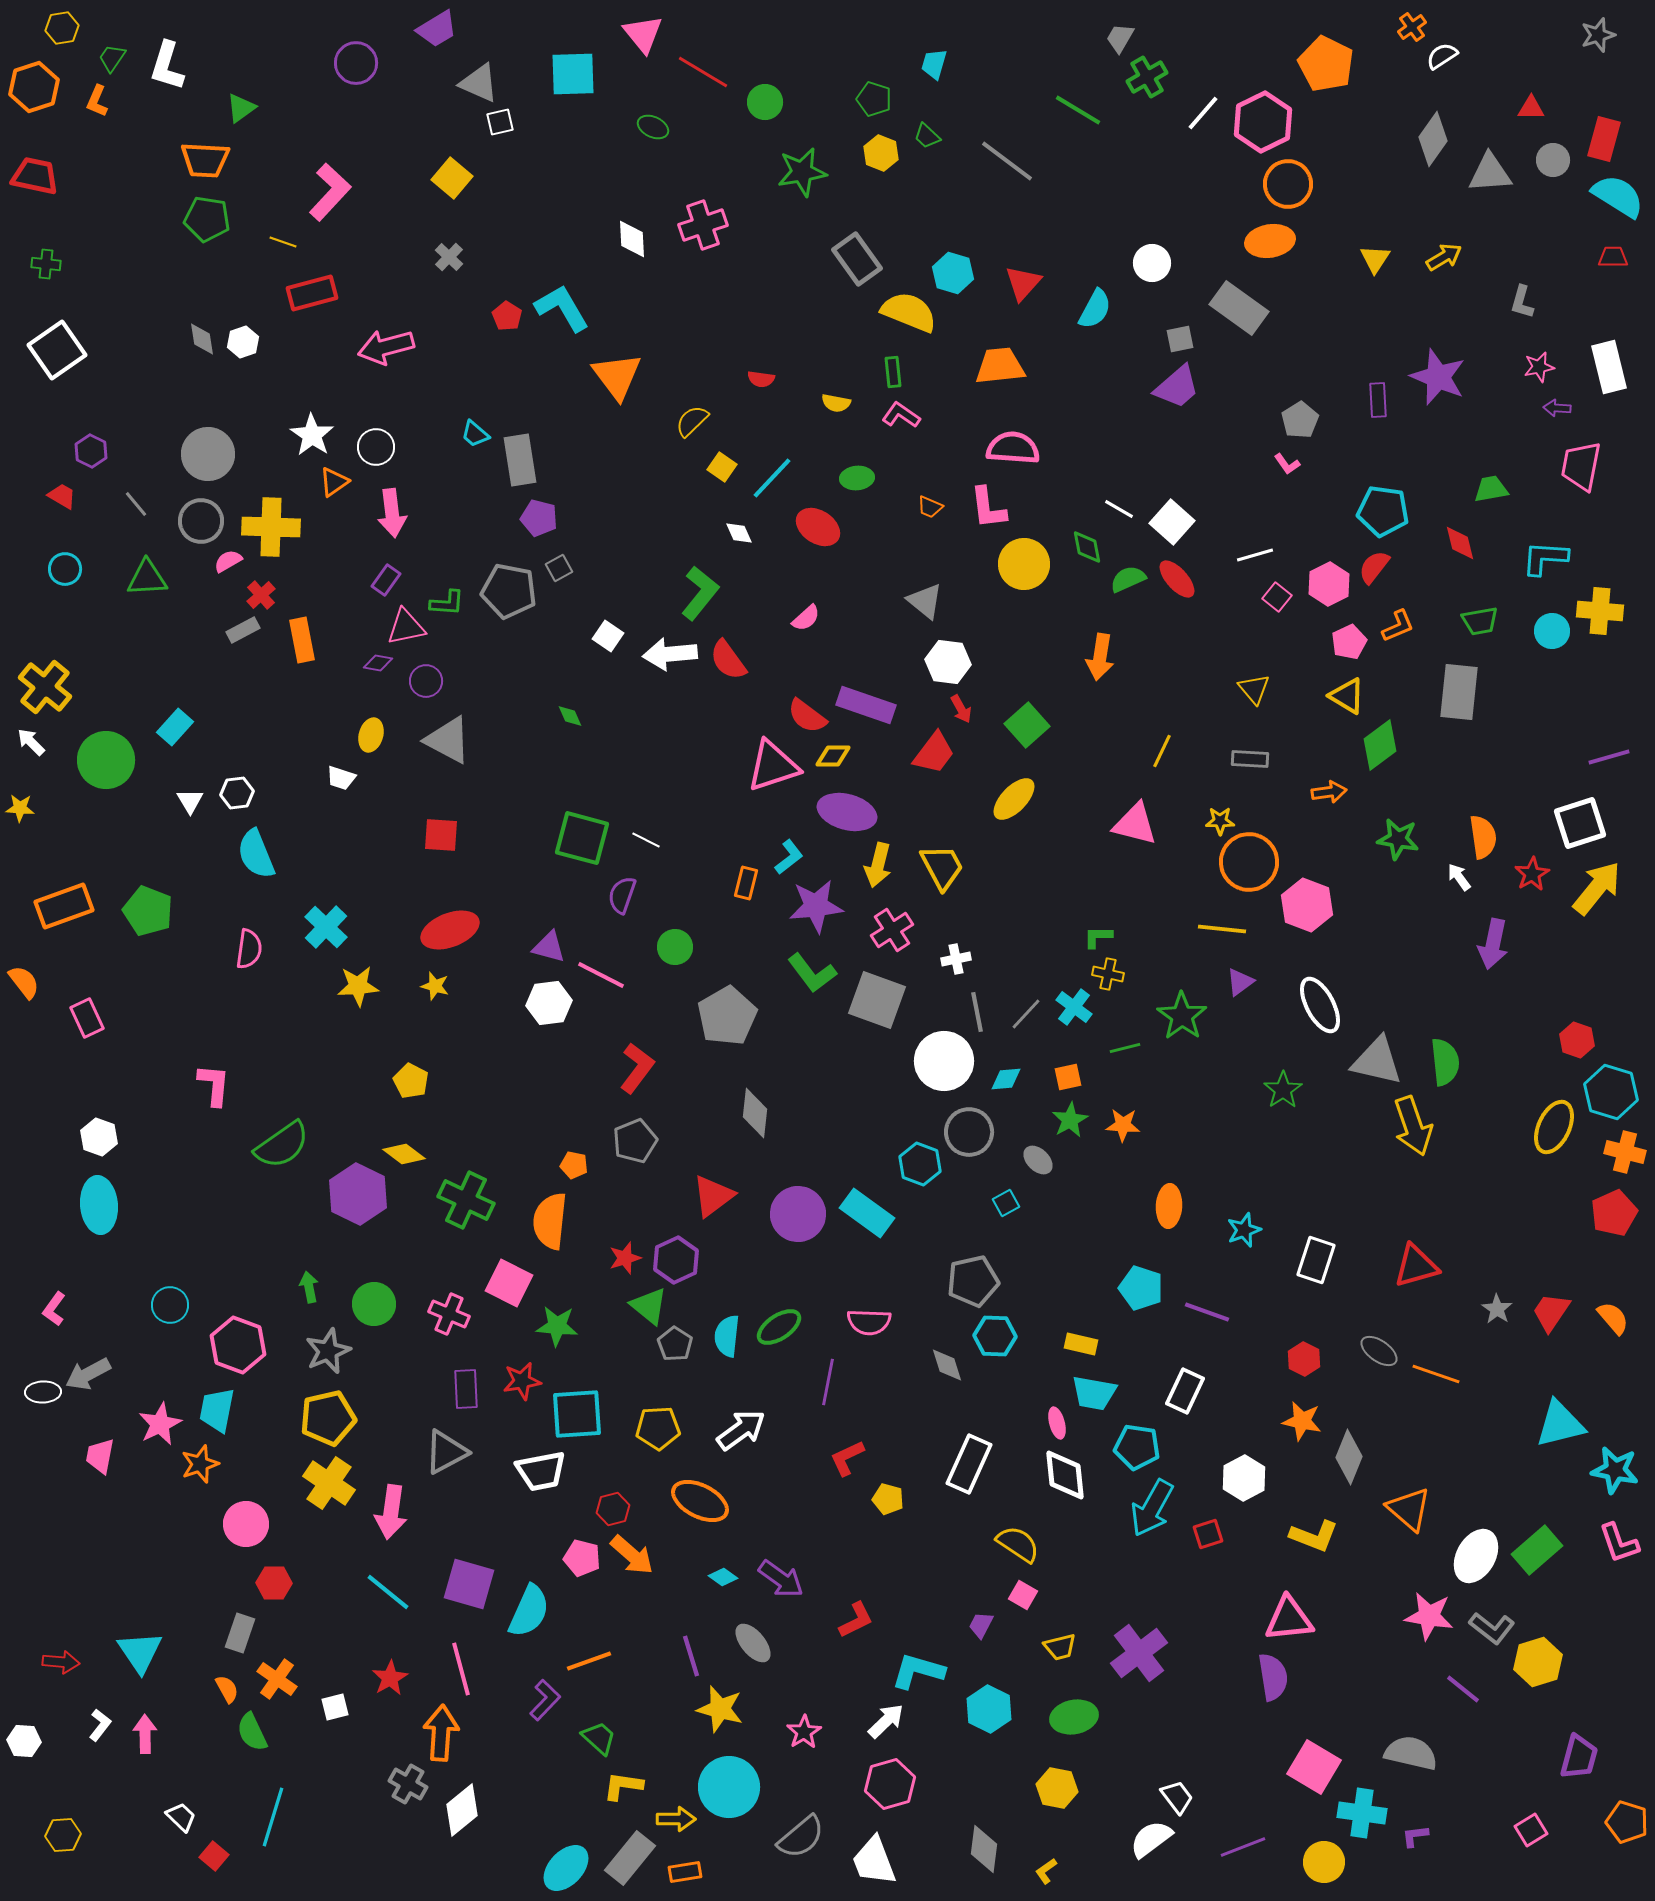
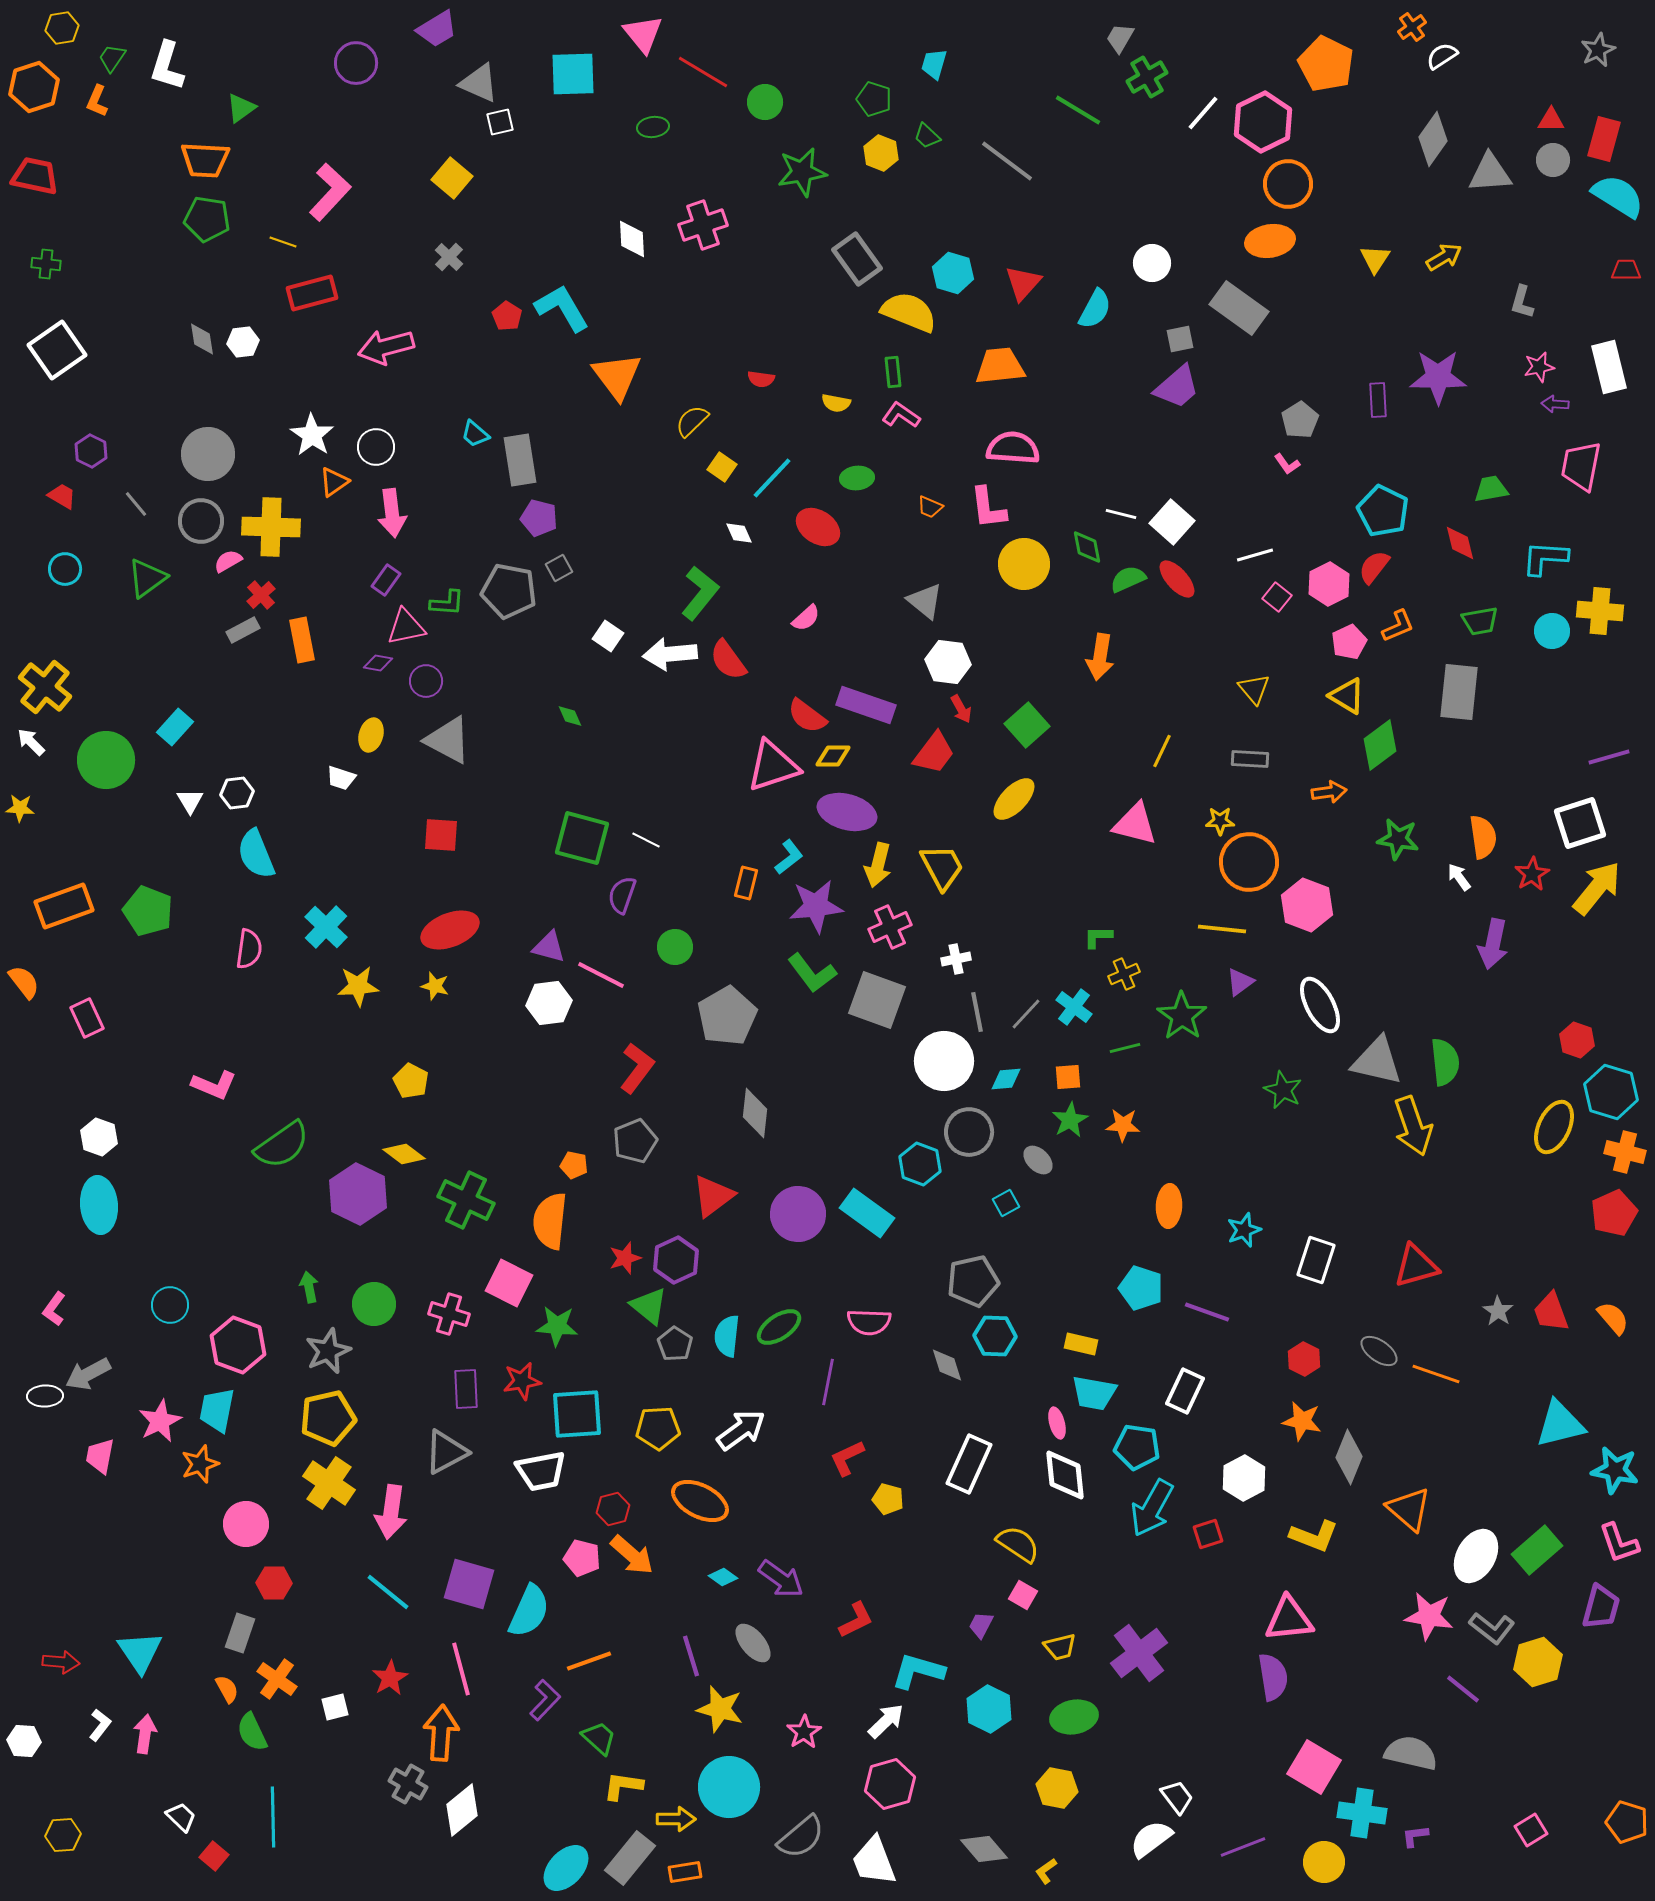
gray star at (1598, 35): moved 15 px down; rotated 8 degrees counterclockwise
red triangle at (1531, 108): moved 20 px right, 12 px down
green ellipse at (653, 127): rotated 32 degrees counterclockwise
red trapezoid at (1613, 257): moved 13 px right, 13 px down
white hexagon at (243, 342): rotated 12 degrees clockwise
purple star at (1438, 377): rotated 22 degrees counterclockwise
purple arrow at (1557, 408): moved 2 px left, 4 px up
white line at (1119, 509): moved 2 px right, 5 px down; rotated 16 degrees counterclockwise
cyan pentagon at (1383, 511): rotated 18 degrees clockwise
green triangle at (147, 578): rotated 33 degrees counterclockwise
pink cross at (892, 930): moved 2 px left, 3 px up; rotated 9 degrees clockwise
yellow cross at (1108, 974): moved 16 px right; rotated 36 degrees counterclockwise
orange square at (1068, 1077): rotated 8 degrees clockwise
pink L-shape at (214, 1085): rotated 108 degrees clockwise
green star at (1283, 1090): rotated 12 degrees counterclockwise
gray star at (1497, 1309): moved 1 px right, 2 px down
red trapezoid at (1551, 1312): rotated 54 degrees counterclockwise
pink cross at (449, 1314): rotated 6 degrees counterclockwise
white ellipse at (43, 1392): moved 2 px right, 4 px down
pink star at (160, 1424): moved 3 px up
pink arrow at (145, 1734): rotated 9 degrees clockwise
purple trapezoid at (1579, 1757): moved 22 px right, 150 px up
cyan line at (273, 1817): rotated 18 degrees counterclockwise
gray diamond at (984, 1849): rotated 48 degrees counterclockwise
